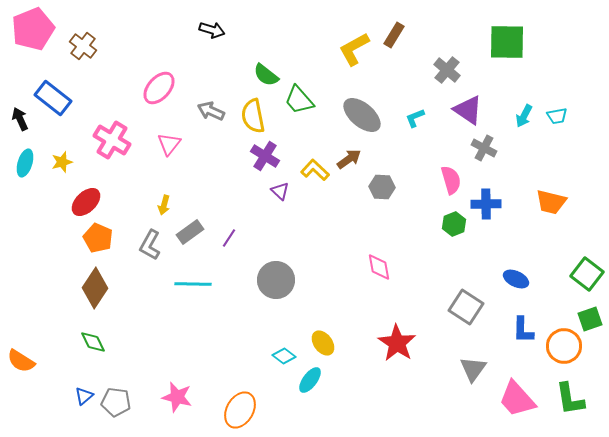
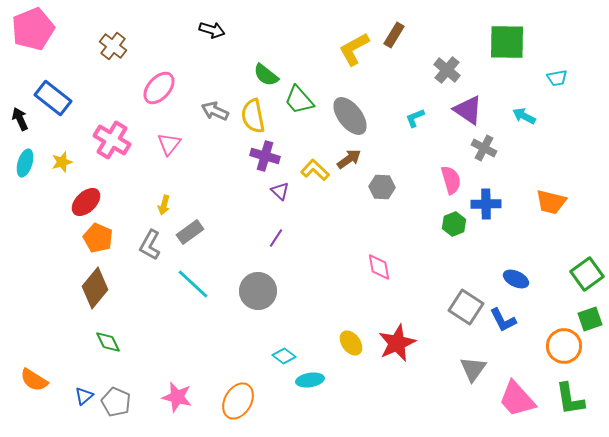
brown cross at (83, 46): moved 30 px right
gray arrow at (211, 111): moved 4 px right
gray ellipse at (362, 115): moved 12 px left, 1 px down; rotated 12 degrees clockwise
cyan arrow at (524, 116): rotated 90 degrees clockwise
cyan trapezoid at (557, 116): moved 38 px up
purple cross at (265, 156): rotated 16 degrees counterclockwise
purple line at (229, 238): moved 47 px right
green square at (587, 274): rotated 16 degrees clockwise
gray circle at (276, 280): moved 18 px left, 11 px down
cyan line at (193, 284): rotated 42 degrees clockwise
brown diamond at (95, 288): rotated 6 degrees clockwise
blue L-shape at (523, 330): moved 20 px left, 10 px up; rotated 28 degrees counterclockwise
green diamond at (93, 342): moved 15 px right
yellow ellipse at (323, 343): moved 28 px right
red star at (397, 343): rotated 15 degrees clockwise
orange semicircle at (21, 361): moved 13 px right, 19 px down
cyan ellipse at (310, 380): rotated 44 degrees clockwise
gray pentagon at (116, 402): rotated 16 degrees clockwise
orange ellipse at (240, 410): moved 2 px left, 9 px up
